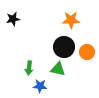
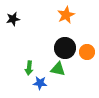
orange star: moved 5 px left, 5 px up; rotated 24 degrees counterclockwise
black circle: moved 1 px right, 1 px down
blue star: moved 3 px up
